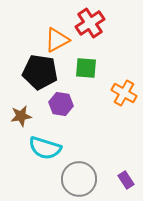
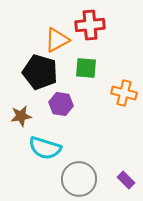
red cross: moved 2 px down; rotated 28 degrees clockwise
black pentagon: rotated 8 degrees clockwise
orange cross: rotated 15 degrees counterclockwise
purple rectangle: rotated 12 degrees counterclockwise
